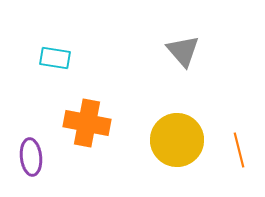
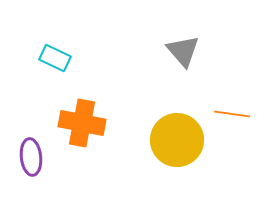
cyan rectangle: rotated 16 degrees clockwise
orange cross: moved 5 px left
orange line: moved 7 px left, 36 px up; rotated 68 degrees counterclockwise
